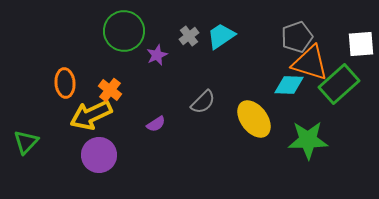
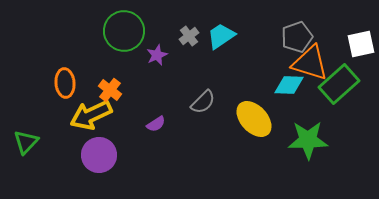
white square: rotated 8 degrees counterclockwise
yellow ellipse: rotated 6 degrees counterclockwise
